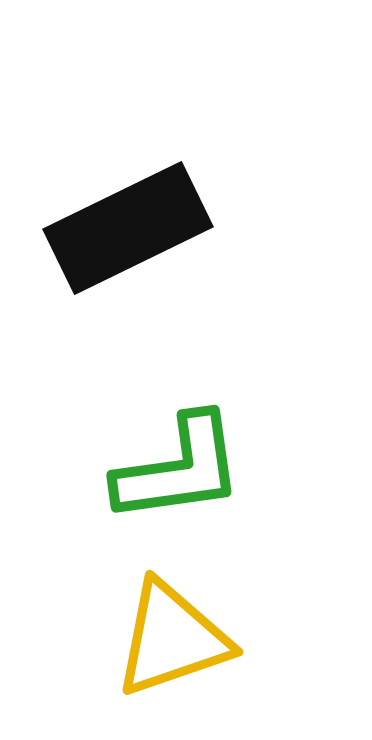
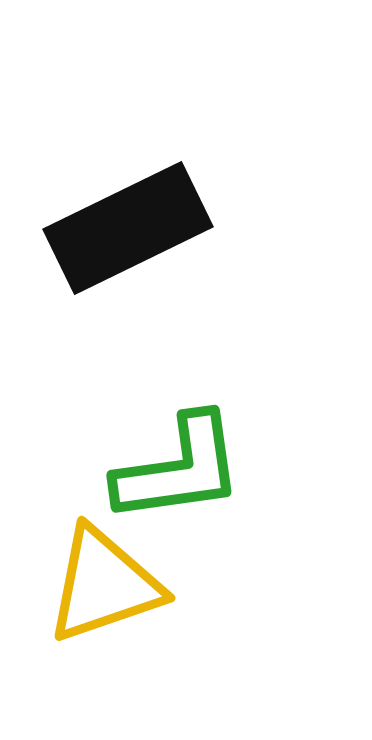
yellow triangle: moved 68 px left, 54 px up
